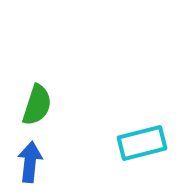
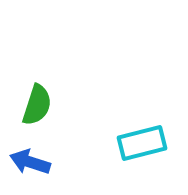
blue arrow: rotated 78 degrees counterclockwise
